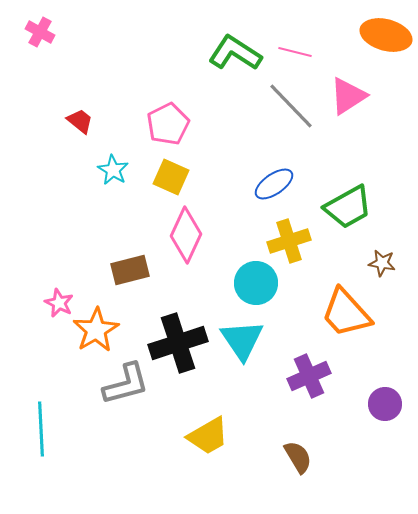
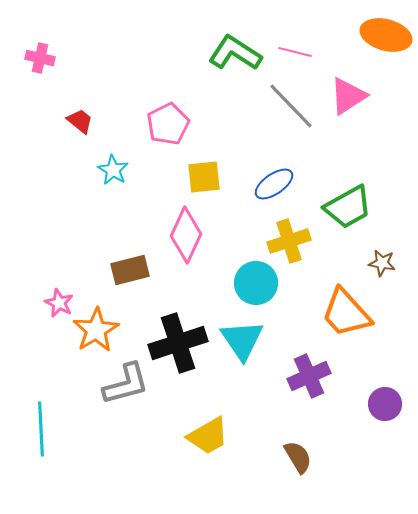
pink cross: moved 26 px down; rotated 16 degrees counterclockwise
yellow square: moved 33 px right; rotated 30 degrees counterclockwise
